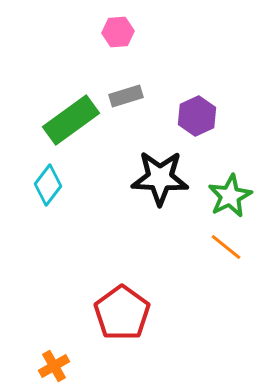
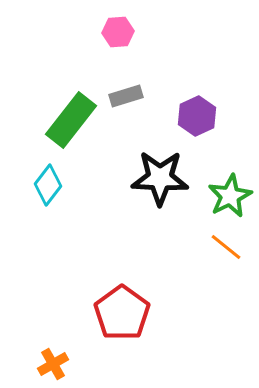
green rectangle: rotated 16 degrees counterclockwise
orange cross: moved 1 px left, 2 px up
